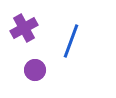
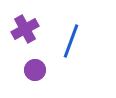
purple cross: moved 1 px right, 1 px down
